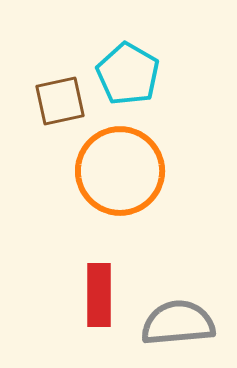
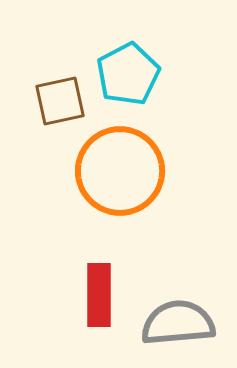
cyan pentagon: rotated 14 degrees clockwise
